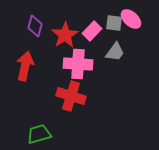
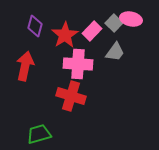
pink ellipse: rotated 30 degrees counterclockwise
gray square: rotated 36 degrees clockwise
